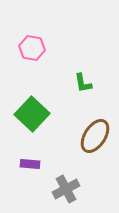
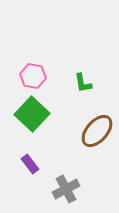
pink hexagon: moved 1 px right, 28 px down
brown ellipse: moved 2 px right, 5 px up; rotated 8 degrees clockwise
purple rectangle: rotated 48 degrees clockwise
